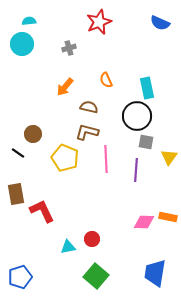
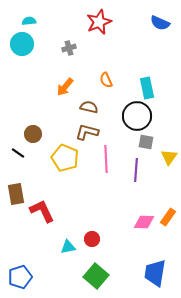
orange rectangle: rotated 66 degrees counterclockwise
